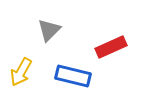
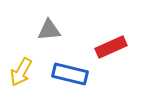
gray triangle: rotated 40 degrees clockwise
blue rectangle: moved 3 px left, 2 px up
